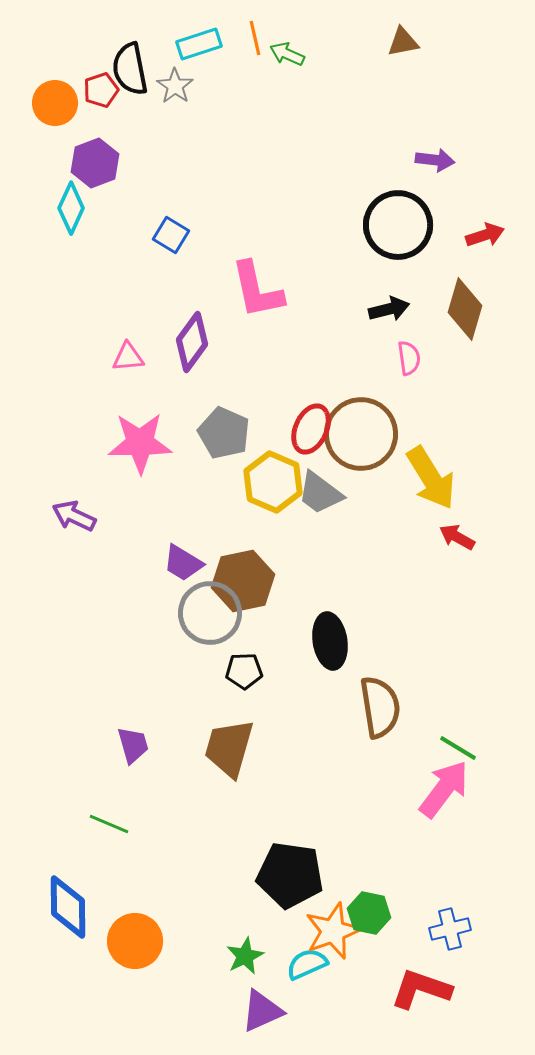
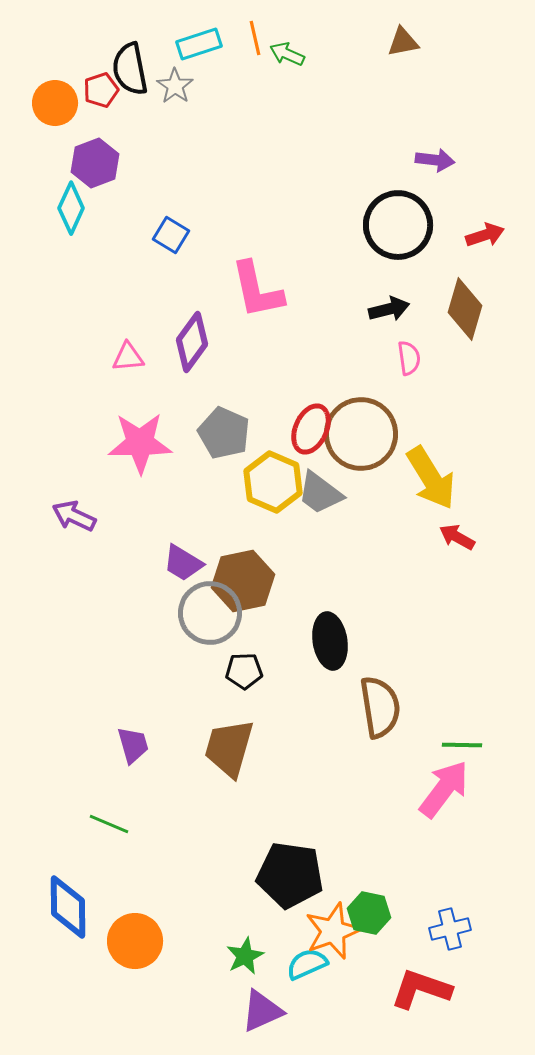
green line at (458, 748): moved 4 px right, 3 px up; rotated 30 degrees counterclockwise
